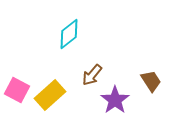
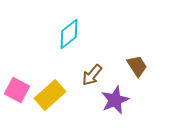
brown trapezoid: moved 14 px left, 15 px up
purple star: rotated 12 degrees clockwise
